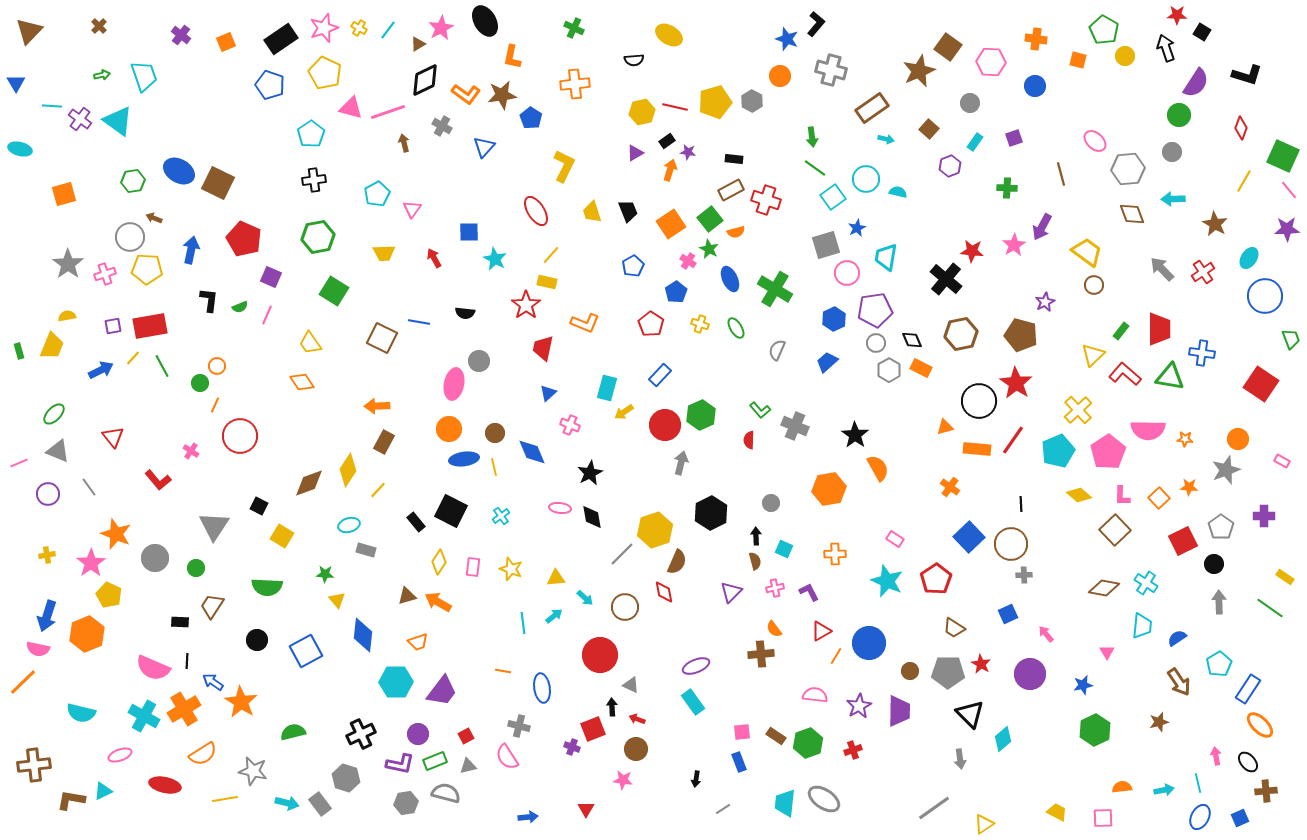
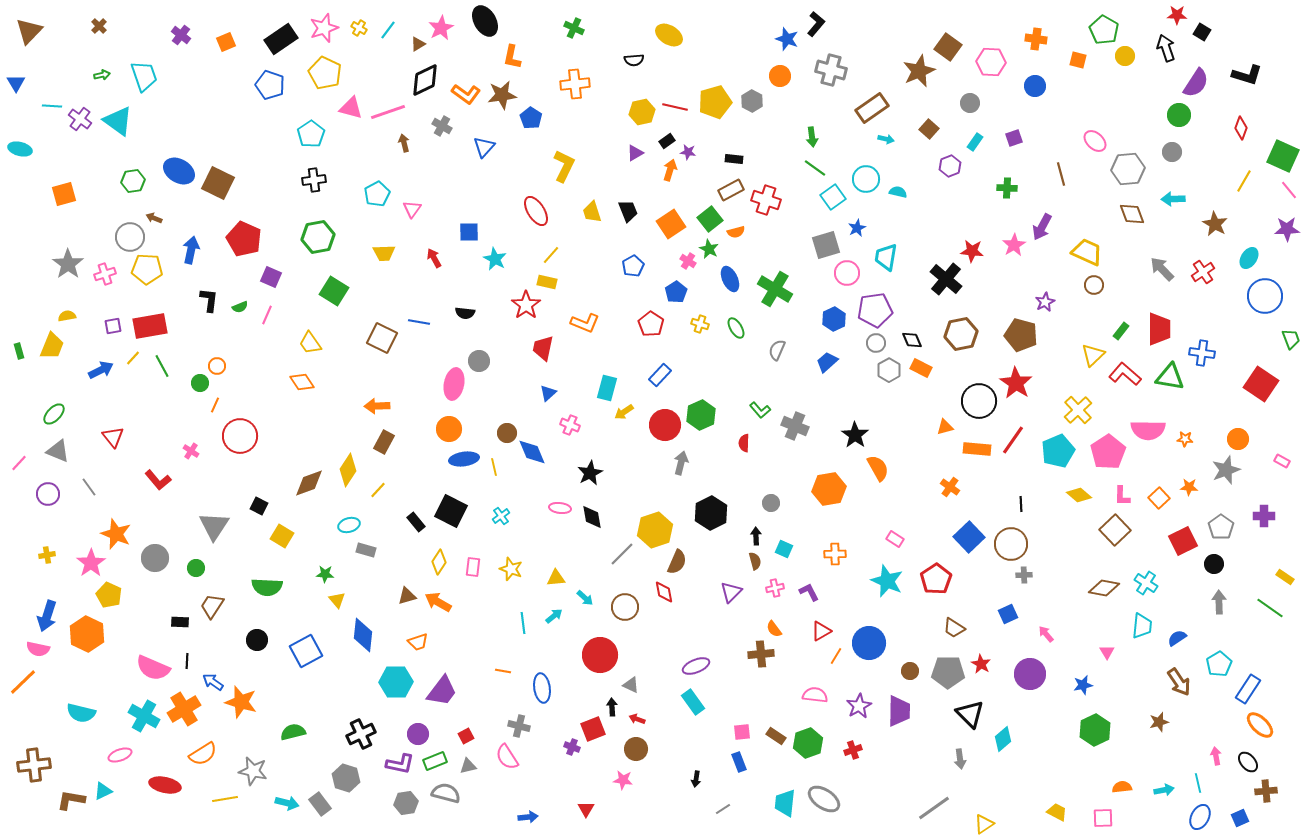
yellow trapezoid at (1087, 252): rotated 12 degrees counterclockwise
brown circle at (495, 433): moved 12 px right
red semicircle at (749, 440): moved 5 px left, 3 px down
pink line at (19, 463): rotated 24 degrees counterclockwise
orange hexagon at (87, 634): rotated 12 degrees counterclockwise
orange star at (241, 702): rotated 16 degrees counterclockwise
